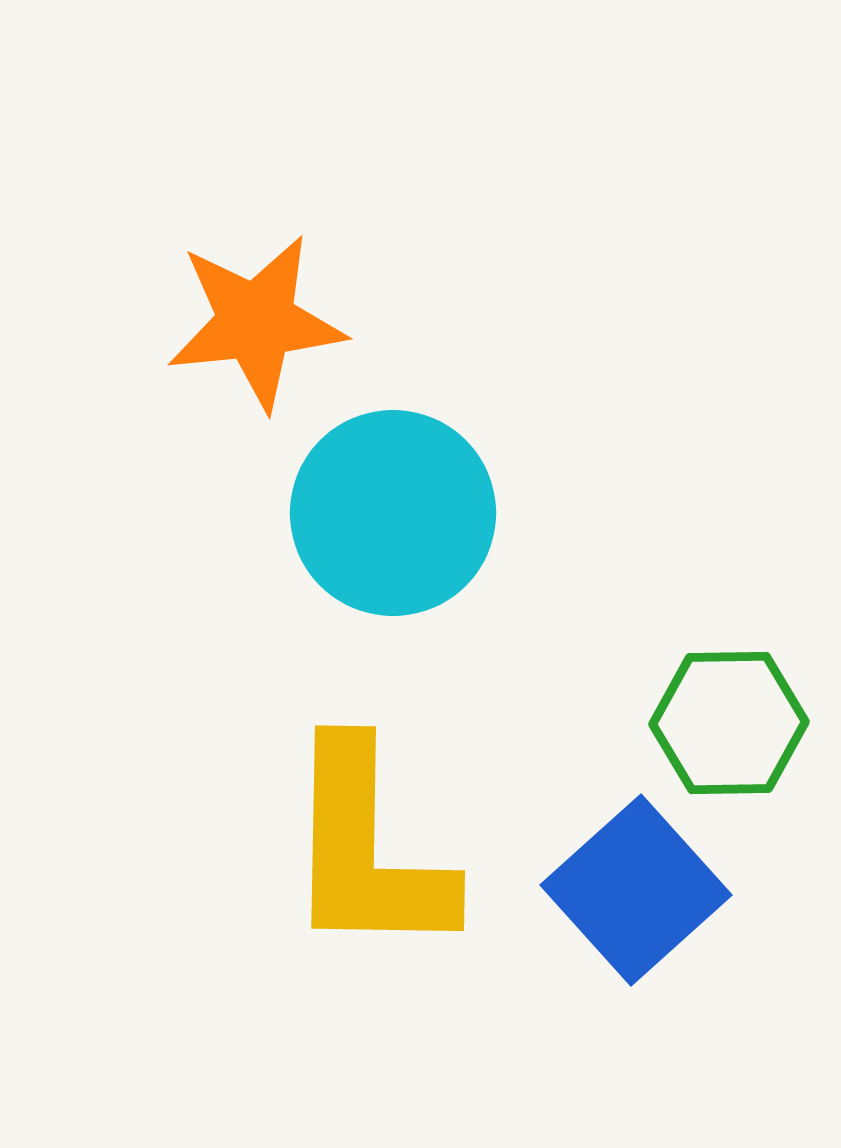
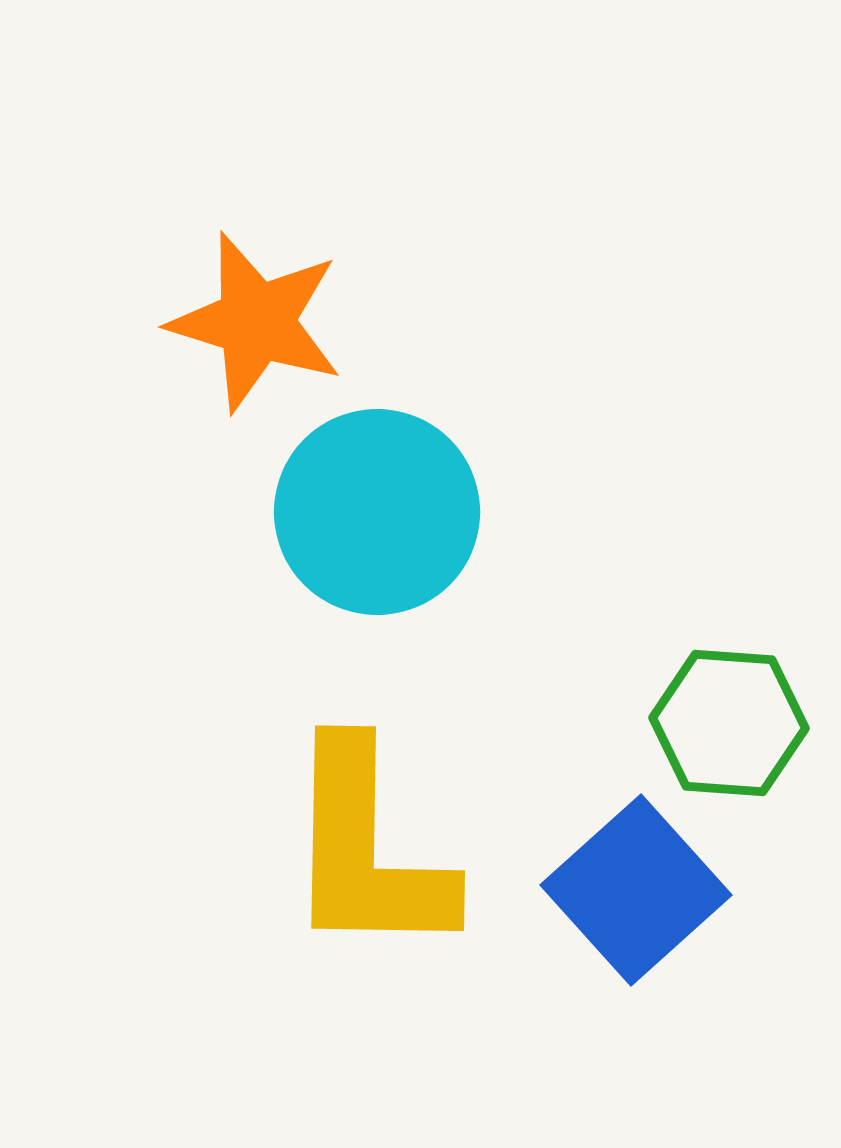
orange star: rotated 23 degrees clockwise
cyan circle: moved 16 px left, 1 px up
green hexagon: rotated 5 degrees clockwise
